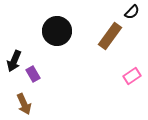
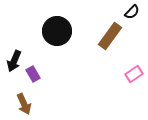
pink rectangle: moved 2 px right, 2 px up
